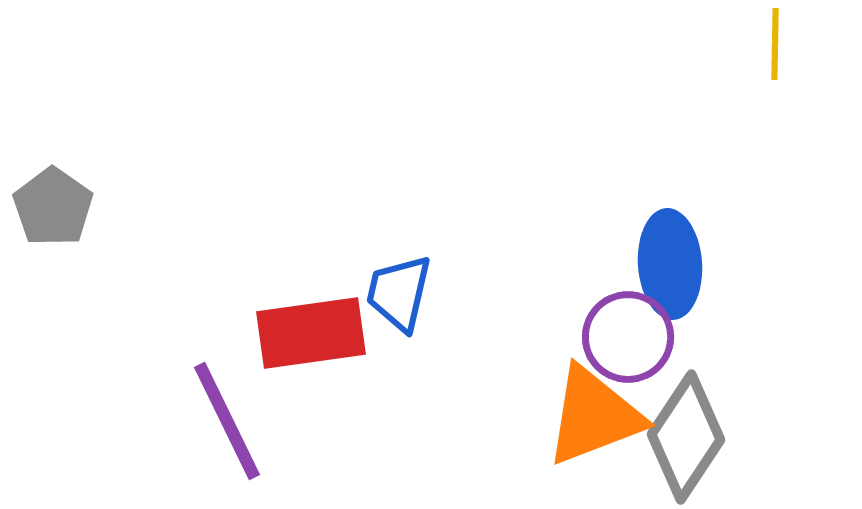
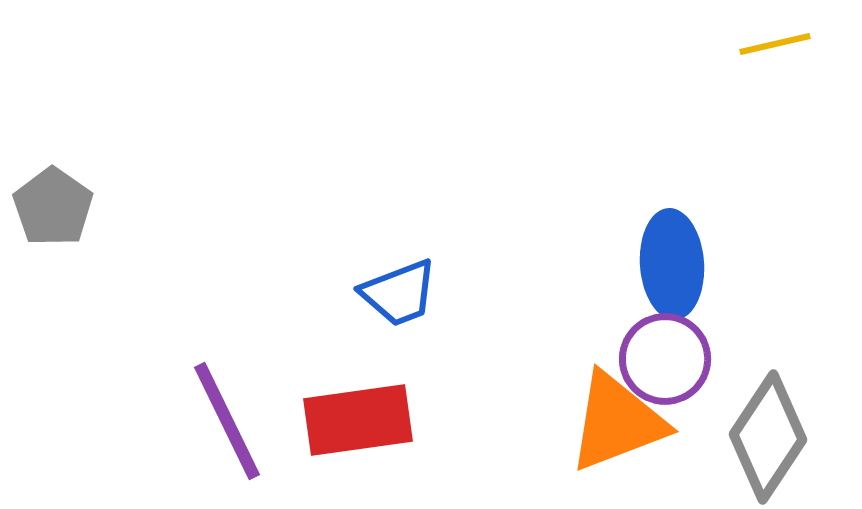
yellow line: rotated 76 degrees clockwise
blue ellipse: moved 2 px right
blue trapezoid: rotated 124 degrees counterclockwise
red rectangle: moved 47 px right, 87 px down
purple circle: moved 37 px right, 22 px down
orange triangle: moved 23 px right, 6 px down
gray diamond: moved 82 px right
